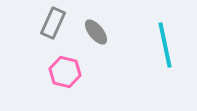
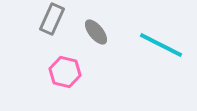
gray rectangle: moved 1 px left, 4 px up
cyan line: moved 4 px left; rotated 51 degrees counterclockwise
